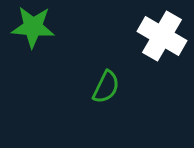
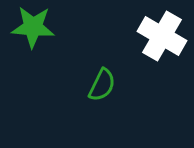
green semicircle: moved 4 px left, 2 px up
